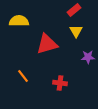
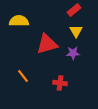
purple star: moved 15 px left, 4 px up
